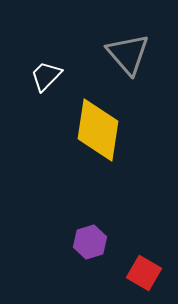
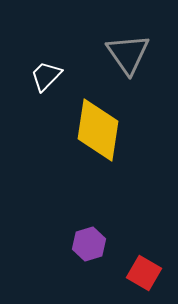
gray triangle: rotated 6 degrees clockwise
purple hexagon: moved 1 px left, 2 px down
